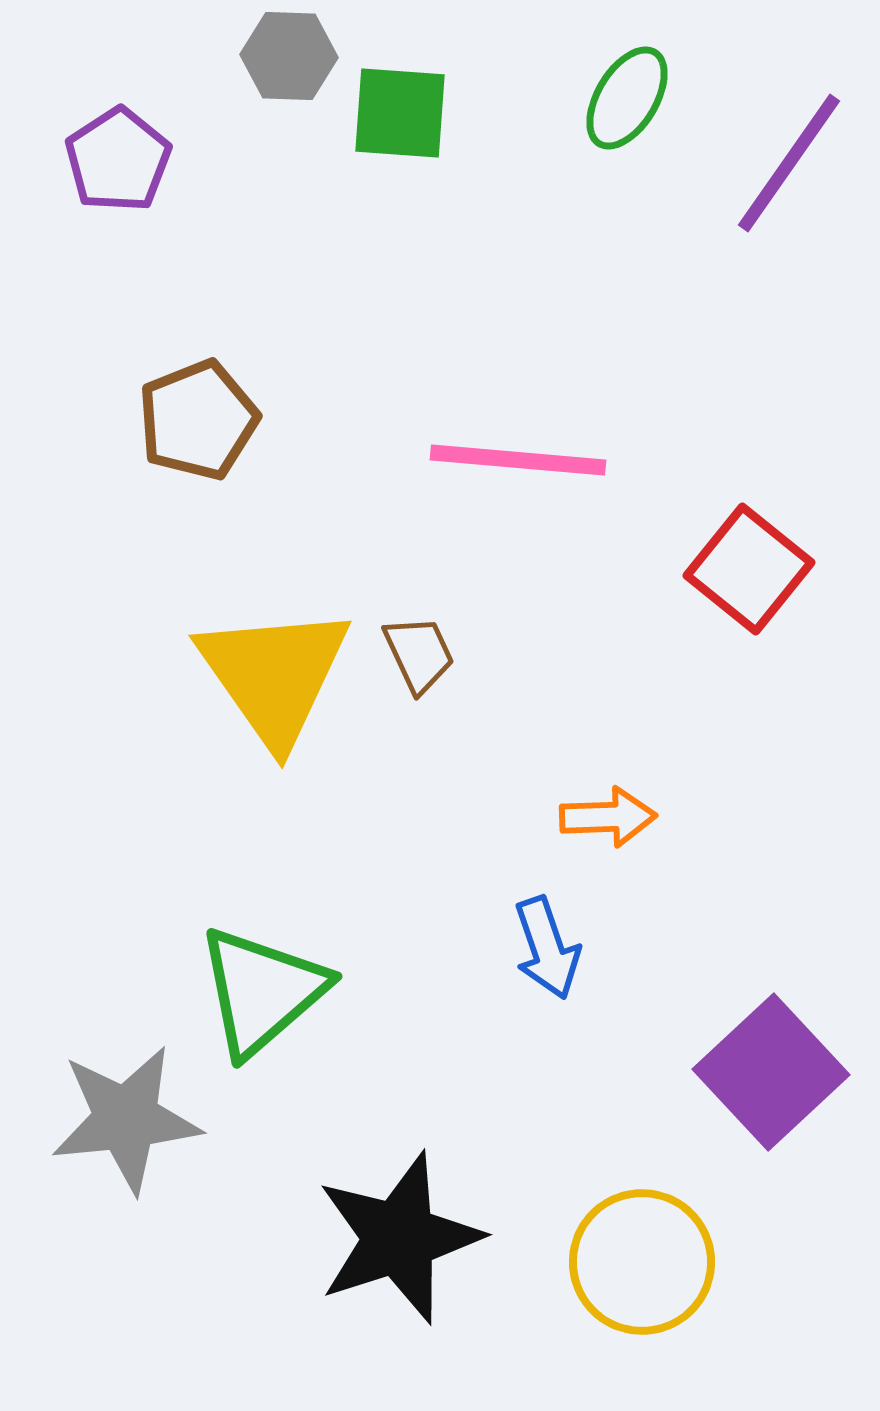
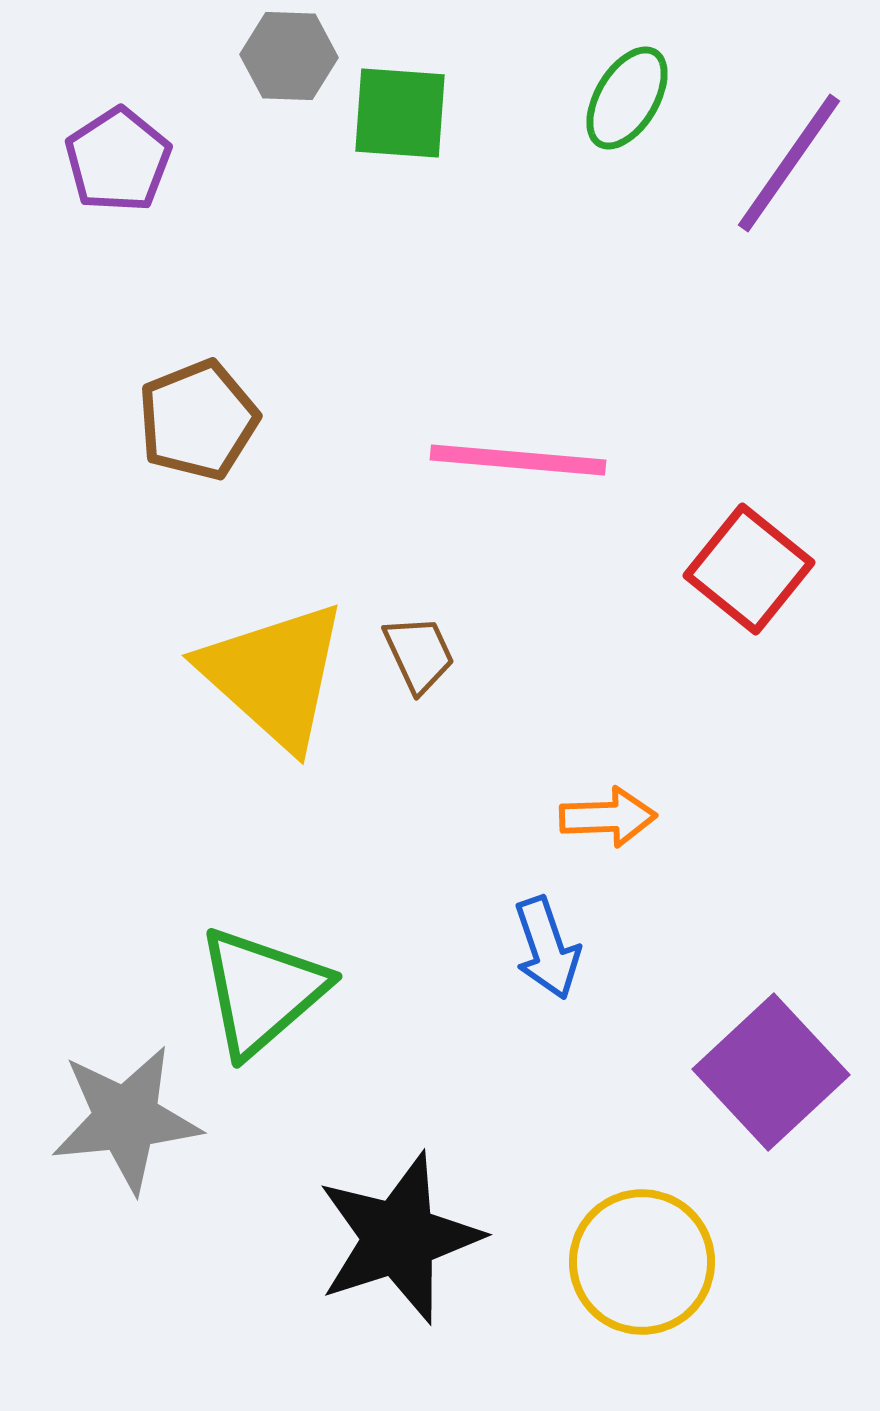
yellow triangle: rotated 13 degrees counterclockwise
